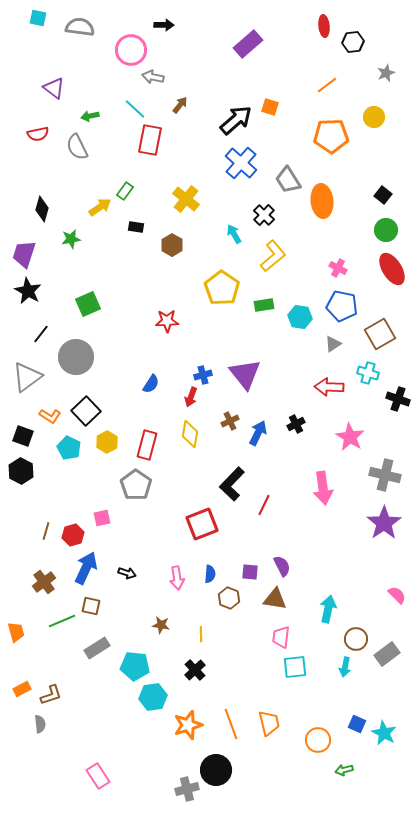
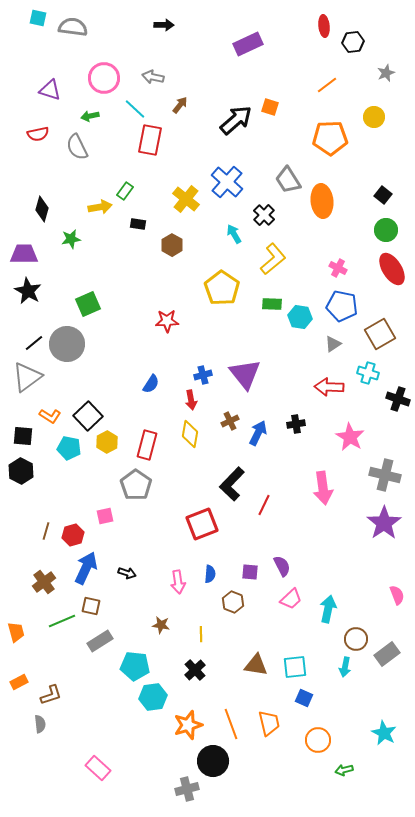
gray semicircle at (80, 27): moved 7 px left
purple rectangle at (248, 44): rotated 16 degrees clockwise
pink circle at (131, 50): moved 27 px left, 28 px down
purple triangle at (54, 88): moved 4 px left, 2 px down; rotated 20 degrees counterclockwise
orange pentagon at (331, 136): moved 1 px left, 2 px down
blue cross at (241, 163): moved 14 px left, 19 px down
yellow arrow at (100, 207): rotated 25 degrees clockwise
black rectangle at (136, 227): moved 2 px right, 3 px up
purple trapezoid at (24, 254): rotated 72 degrees clockwise
yellow L-shape at (273, 256): moved 3 px down
green rectangle at (264, 305): moved 8 px right, 1 px up; rotated 12 degrees clockwise
black line at (41, 334): moved 7 px left, 9 px down; rotated 12 degrees clockwise
gray circle at (76, 357): moved 9 px left, 13 px up
red arrow at (191, 397): moved 3 px down; rotated 30 degrees counterclockwise
black square at (86, 411): moved 2 px right, 5 px down
black cross at (296, 424): rotated 18 degrees clockwise
black square at (23, 436): rotated 15 degrees counterclockwise
cyan pentagon at (69, 448): rotated 15 degrees counterclockwise
pink square at (102, 518): moved 3 px right, 2 px up
pink arrow at (177, 578): moved 1 px right, 4 px down
pink semicircle at (397, 595): rotated 24 degrees clockwise
brown hexagon at (229, 598): moved 4 px right, 4 px down
brown triangle at (275, 599): moved 19 px left, 66 px down
pink trapezoid at (281, 637): moved 10 px right, 38 px up; rotated 140 degrees counterclockwise
gray rectangle at (97, 648): moved 3 px right, 7 px up
orange rectangle at (22, 689): moved 3 px left, 7 px up
blue square at (357, 724): moved 53 px left, 26 px up
black circle at (216, 770): moved 3 px left, 9 px up
pink rectangle at (98, 776): moved 8 px up; rotated 15 degrees counterclockwise
